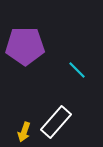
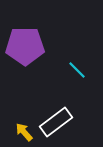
white rectangle: rotated 12 degrees clockwise
yellow arrow: rotated 120 degrees clockwise
